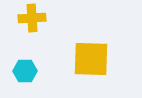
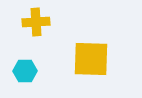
yellow cross: moved 4 px right, 4 px down
